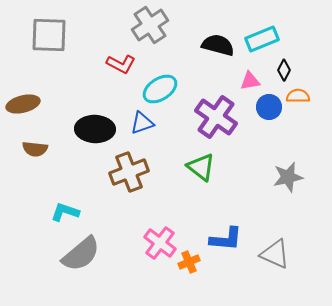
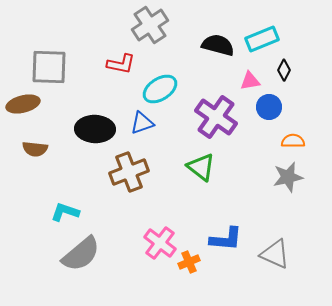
gray square: moved 32 px down
red L-shape: rotated 16 degrees counterclockwise
orange semicircle: moved 5 px left, 45 px down
